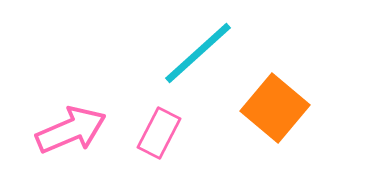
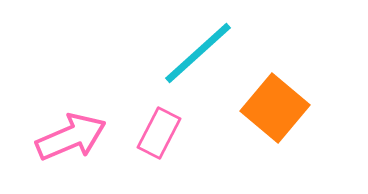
pink arrow: moved 7 px down
